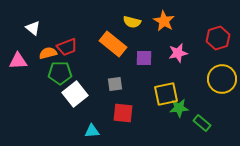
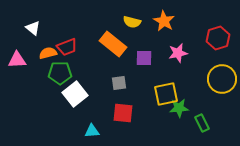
pink triangle: moved 1 px left, 1 px up
gray square: moved 4 px right, 1 px up
green rectangle: rotated 24 degrees clockwise
